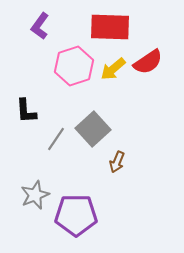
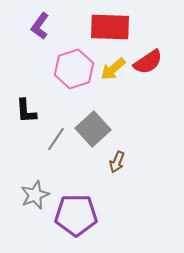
pink hexagon: moved 3 px down
